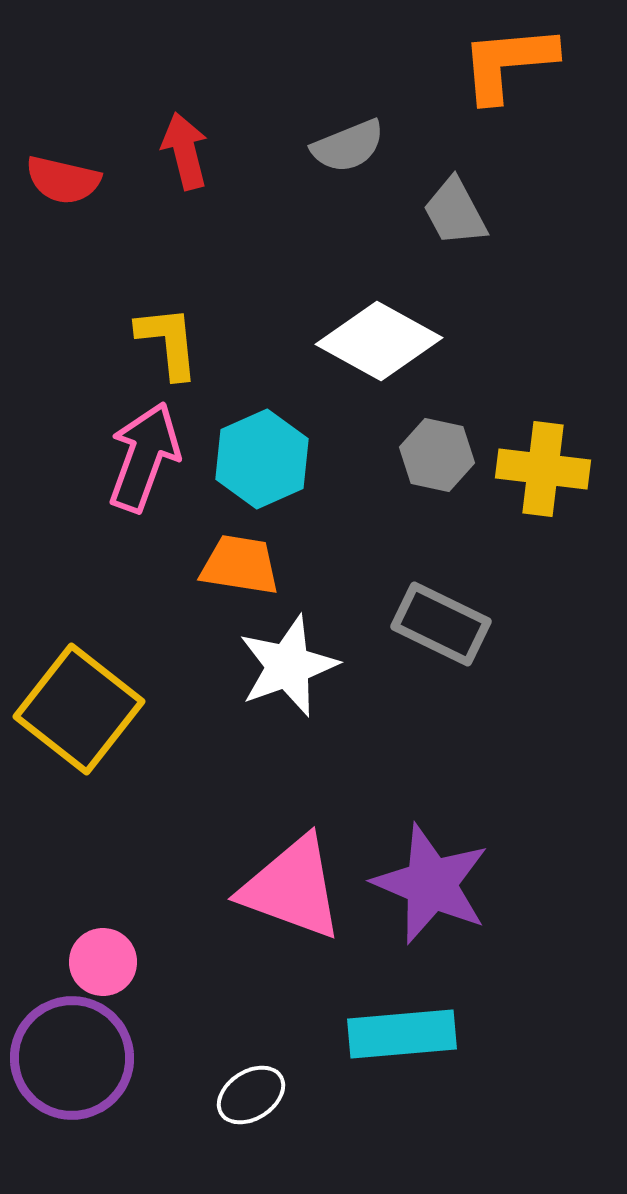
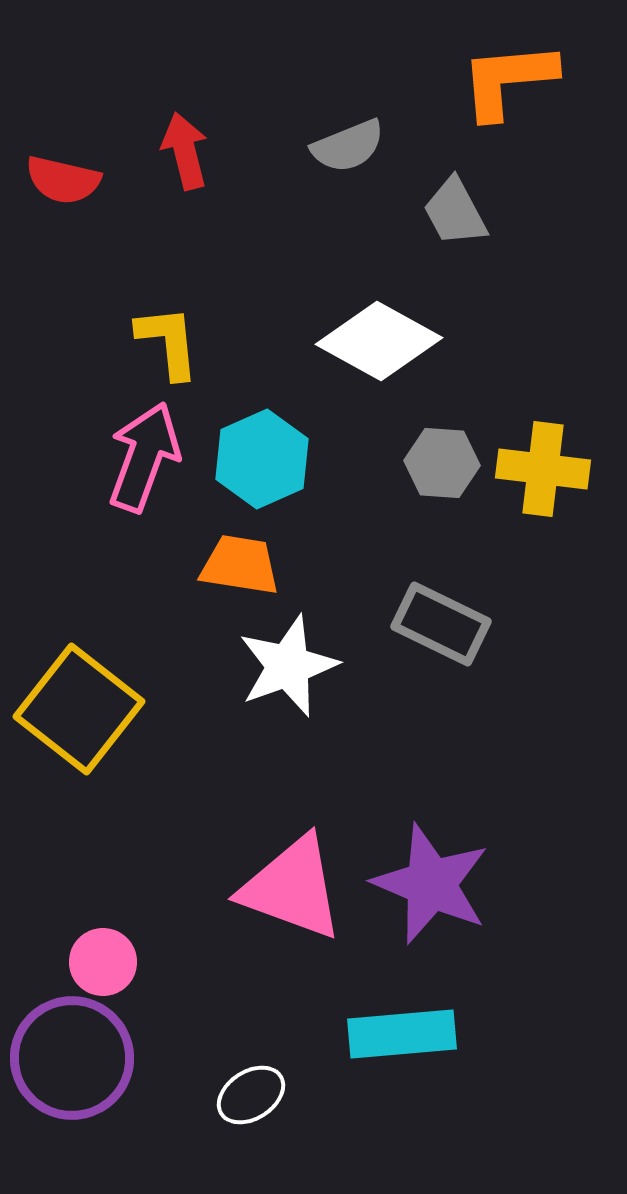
orange L-shape: moved 17 px down
gray hexagon: moved 5 px right, 8 px down; rotated 8 degrees counterclockwise
